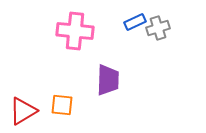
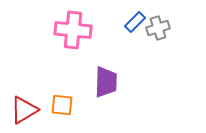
blue rectangle: rotated 20 degrees counterclockwise
pink cross: moved 2 px left, 1 px up
purple trapezoid: moved 2 px left, 2 px down
red triangle: moved 1 px right, 1 px up
